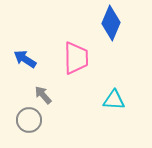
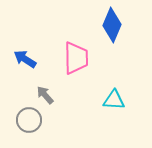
blue diamond: moved 1 px right, 2 px down
gray arrow: moved 2 px right
